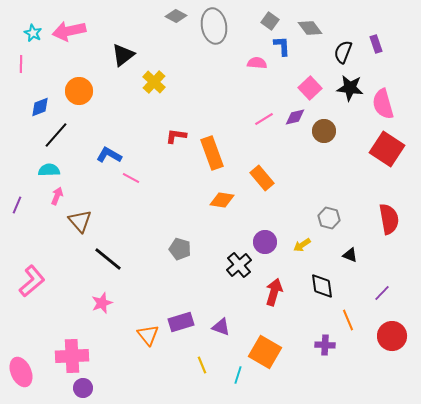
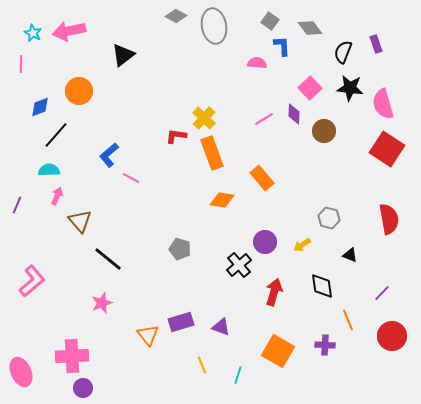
yellow cross at (154, 82): moved 50 px right, 36 px down
purple diamond at (295, 117): moved 1 px left, 3 px up; rotated 75 degrees counterclockwise
blue L-shape at (109, 155): rotated 70 degrees counterclockwise
orange square at (265, 352): moved 13 px right, 1 px up
